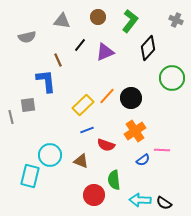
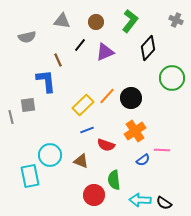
brown circle: moved 2 px left, 5 px down
cyan rectangle: rotated 25 degrees counterclockwise
